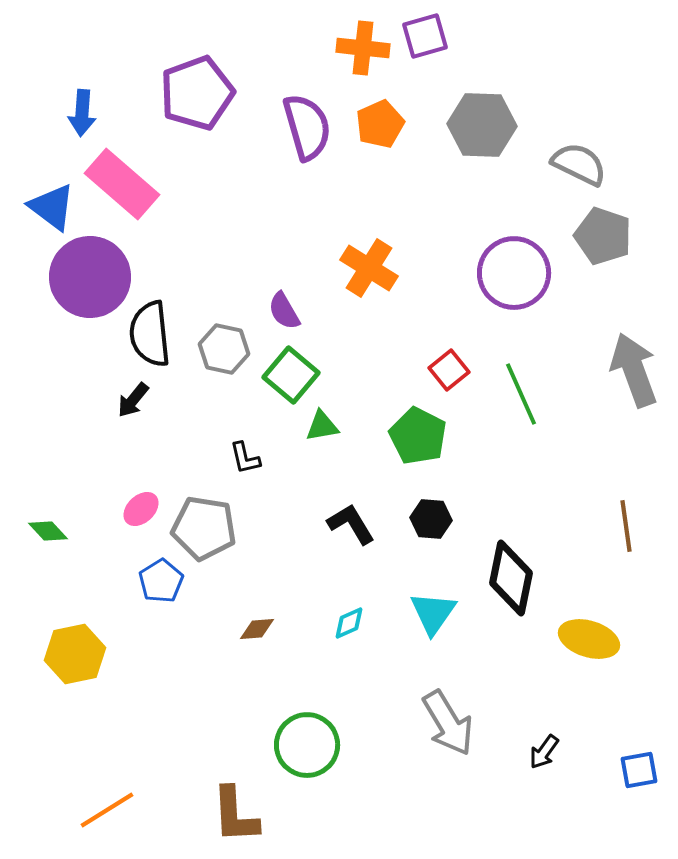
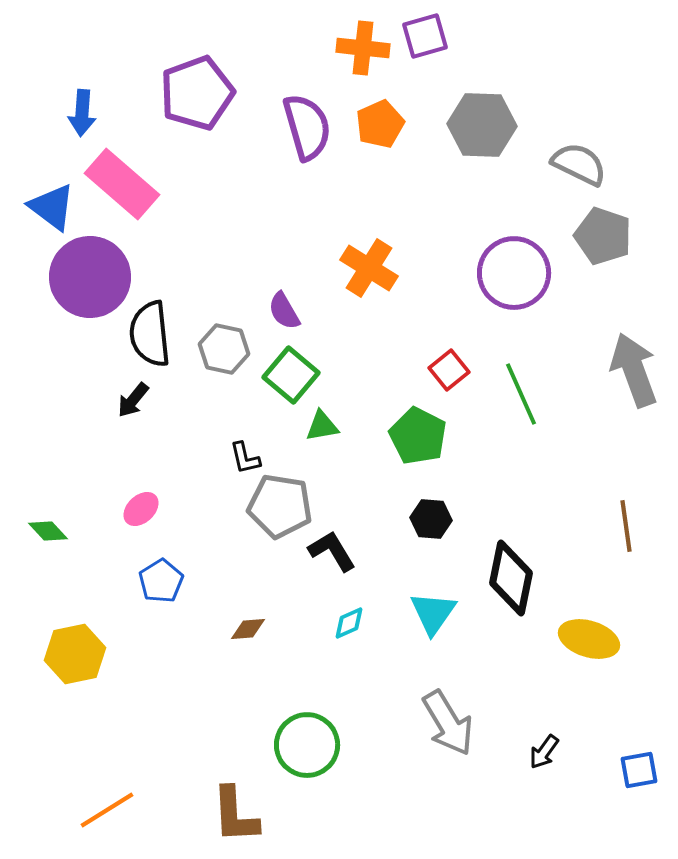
black L-shape at (351, 524): moved 19 px left, 27 px down
gray pentagon at (204, 528): moved 76 px right, 22 px up
brown diamond at (257, 629): moved 9 px left
